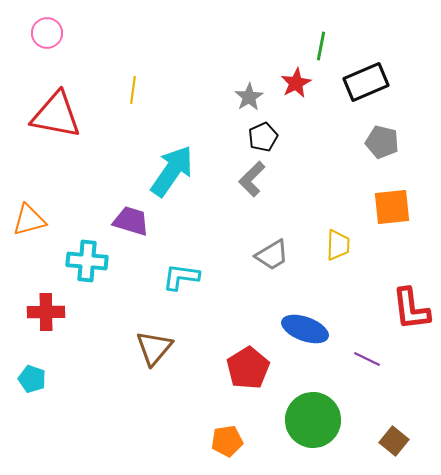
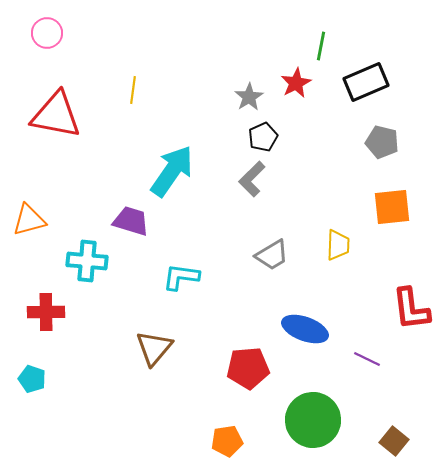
red pentagon: rotated 27 degrees clockwise
